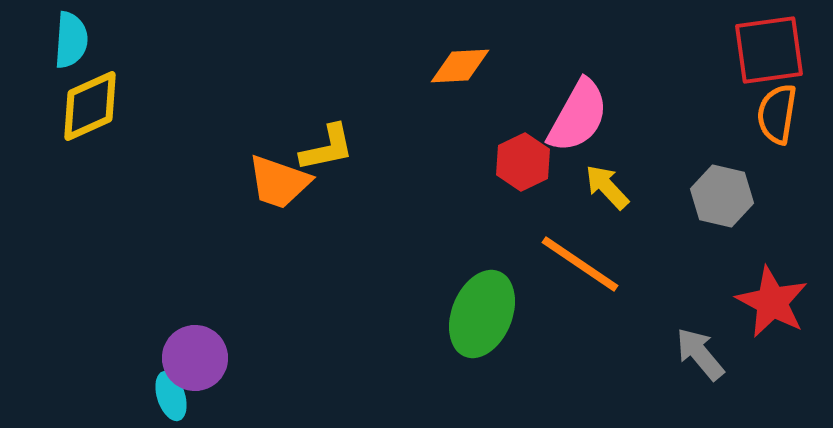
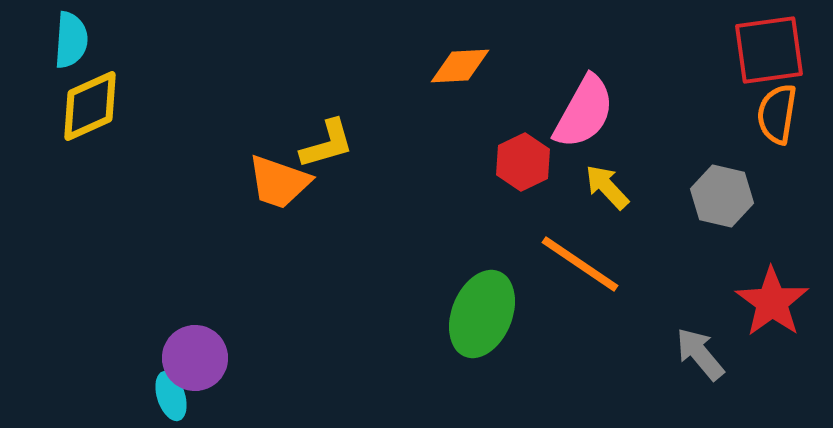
pink semicircle: moved 6 px right, 4 px up
yellow L-shape: moved 4 px up; rotated 4 degrees counterclockwise
red star: rotated 8 degrees clockwise
